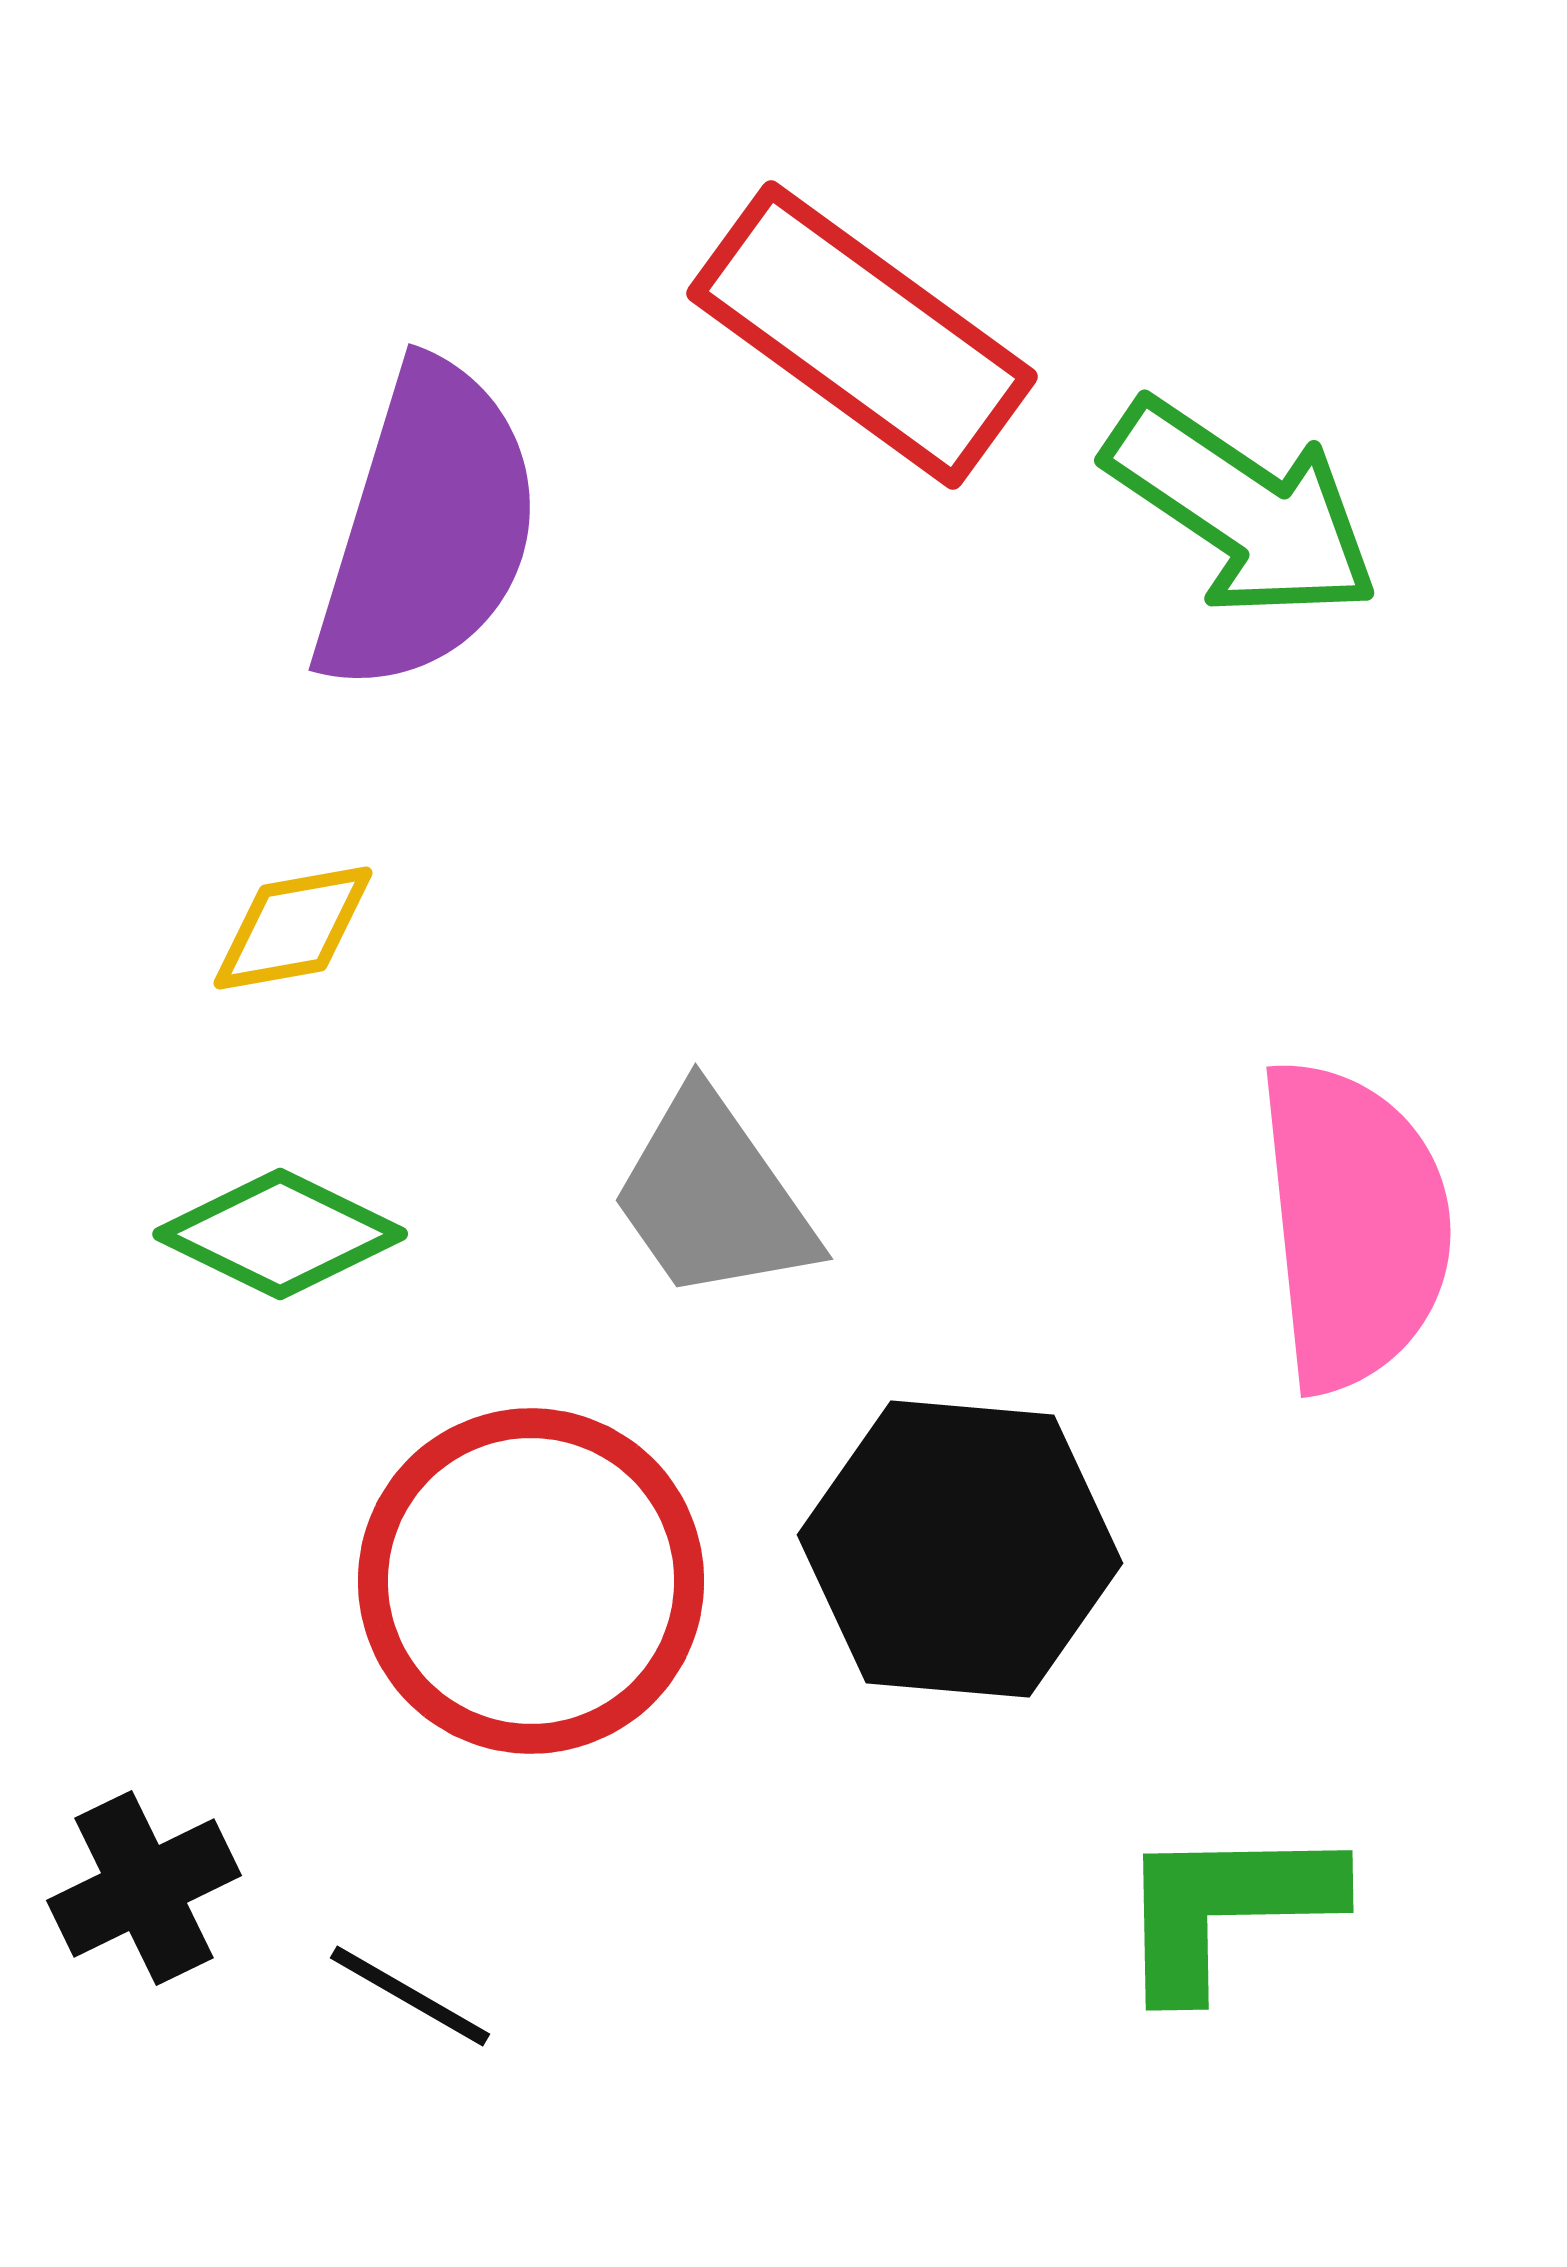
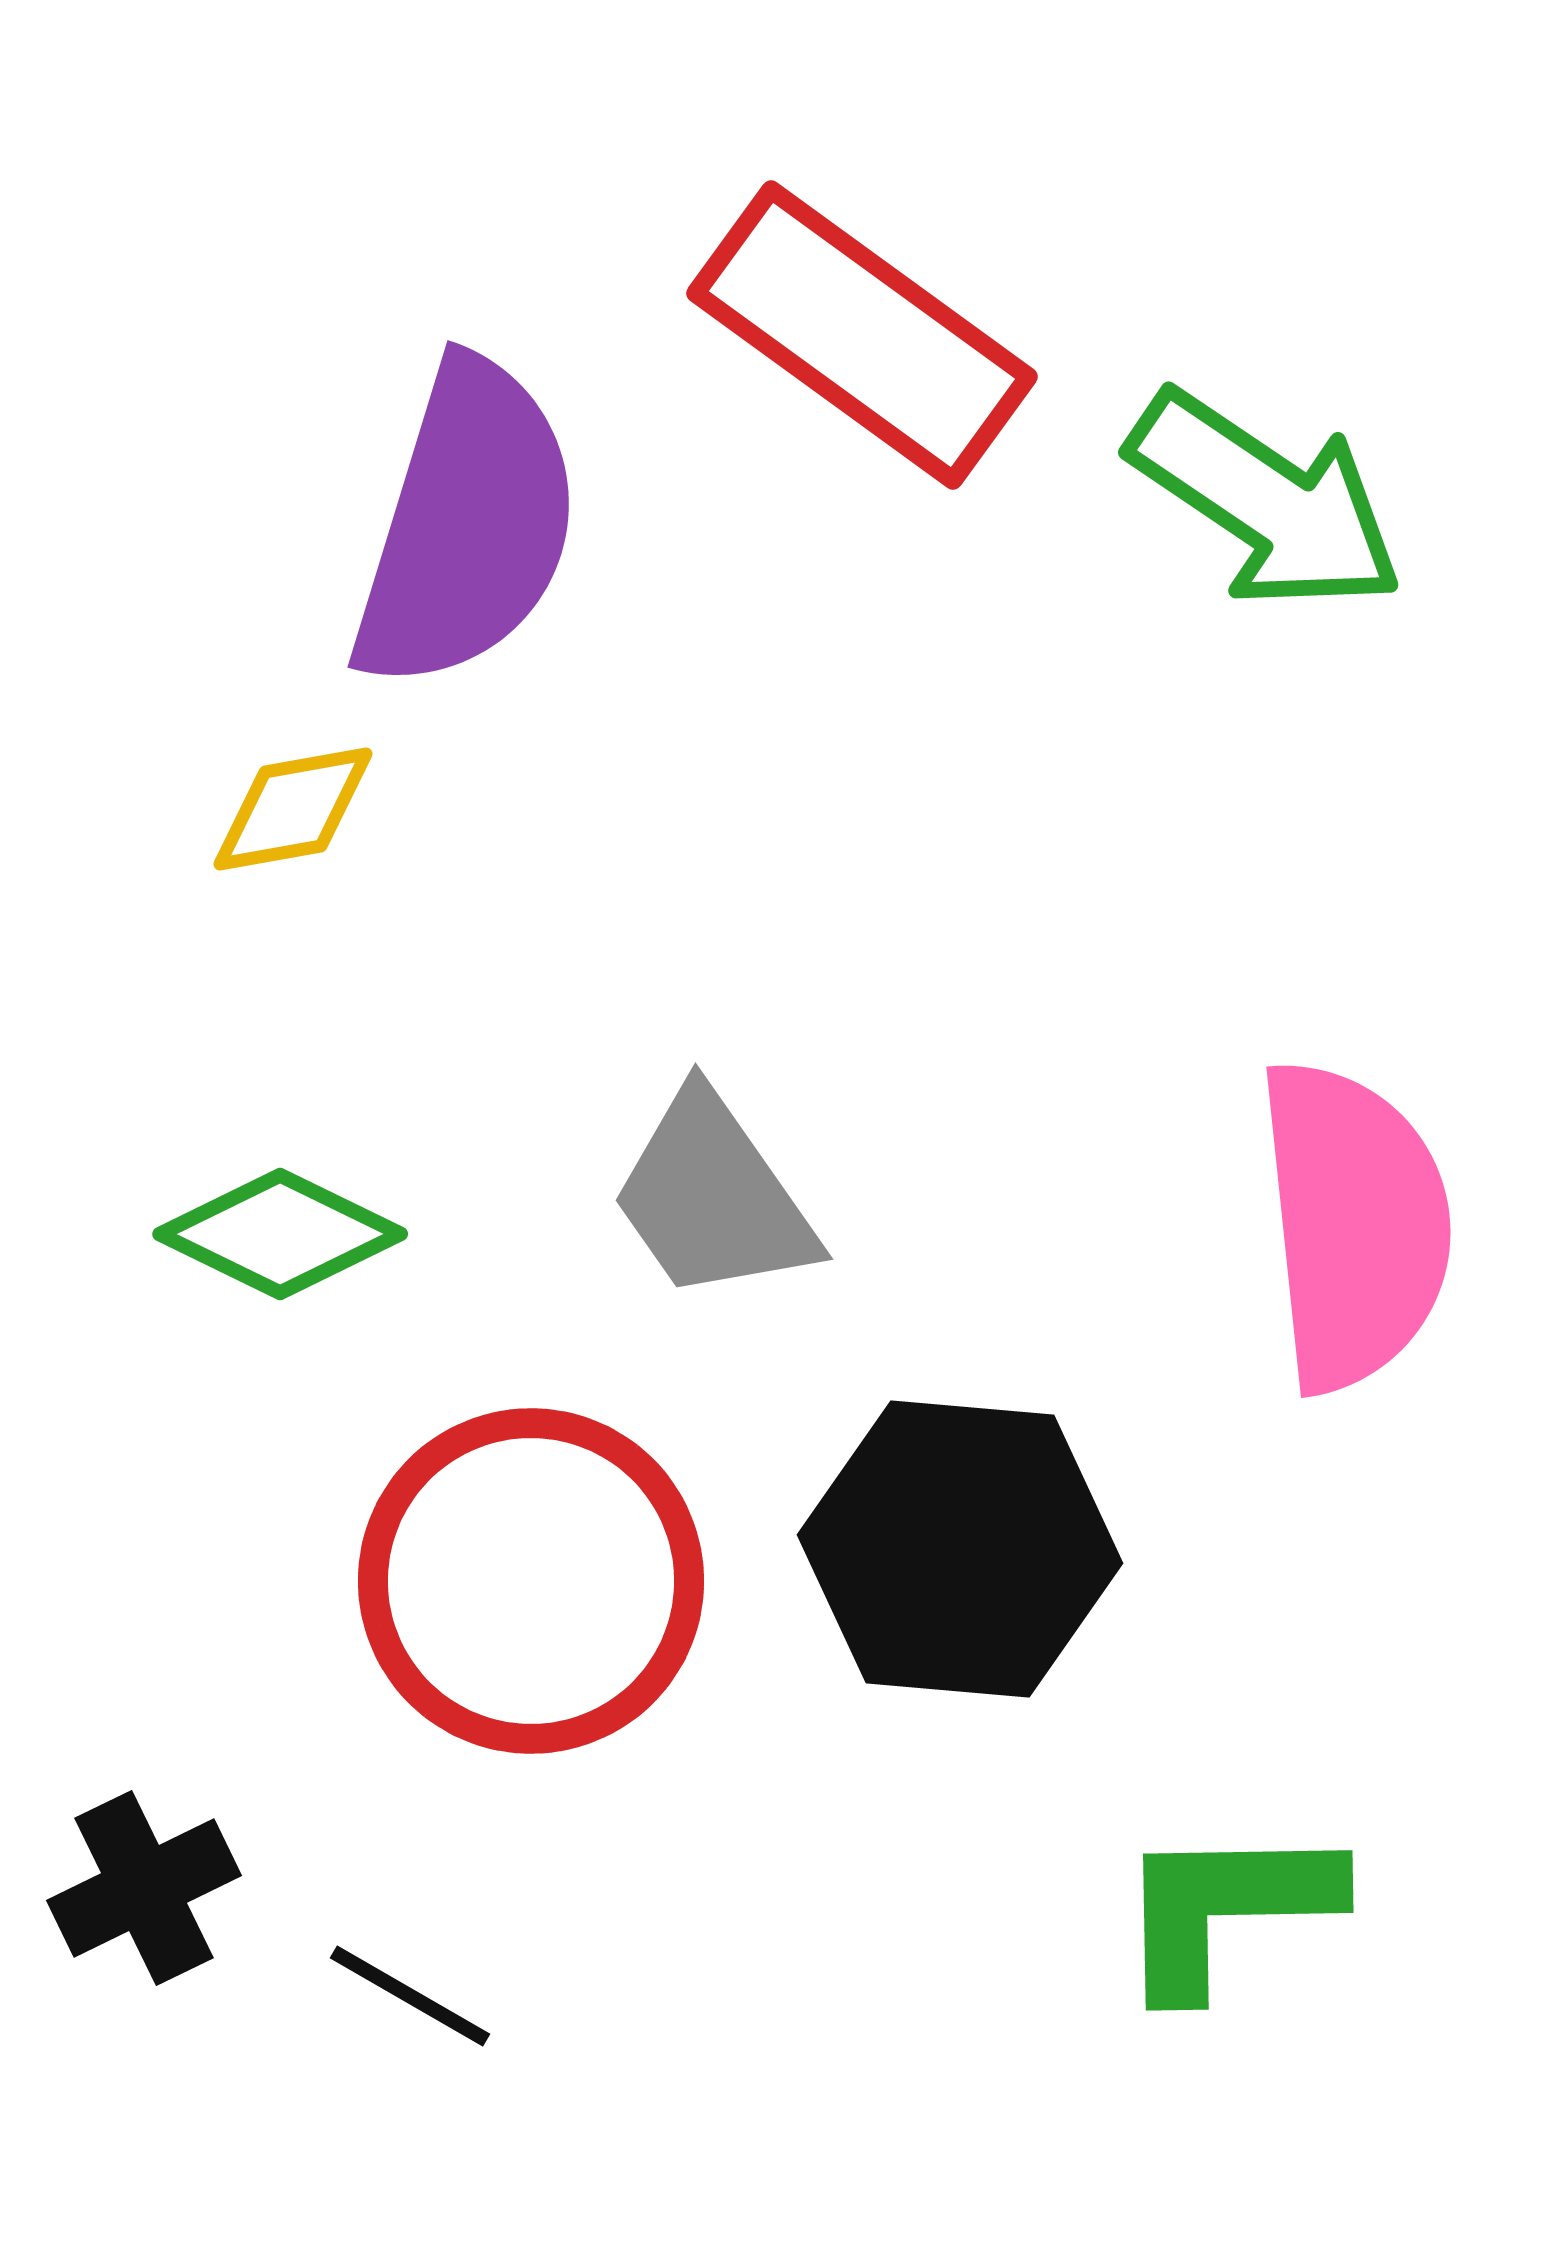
green arrow: moved 24 px right, 8 px up
purple semicircle: moved 39 px right, 3 px up
yellow diamond: moved 119 px up
